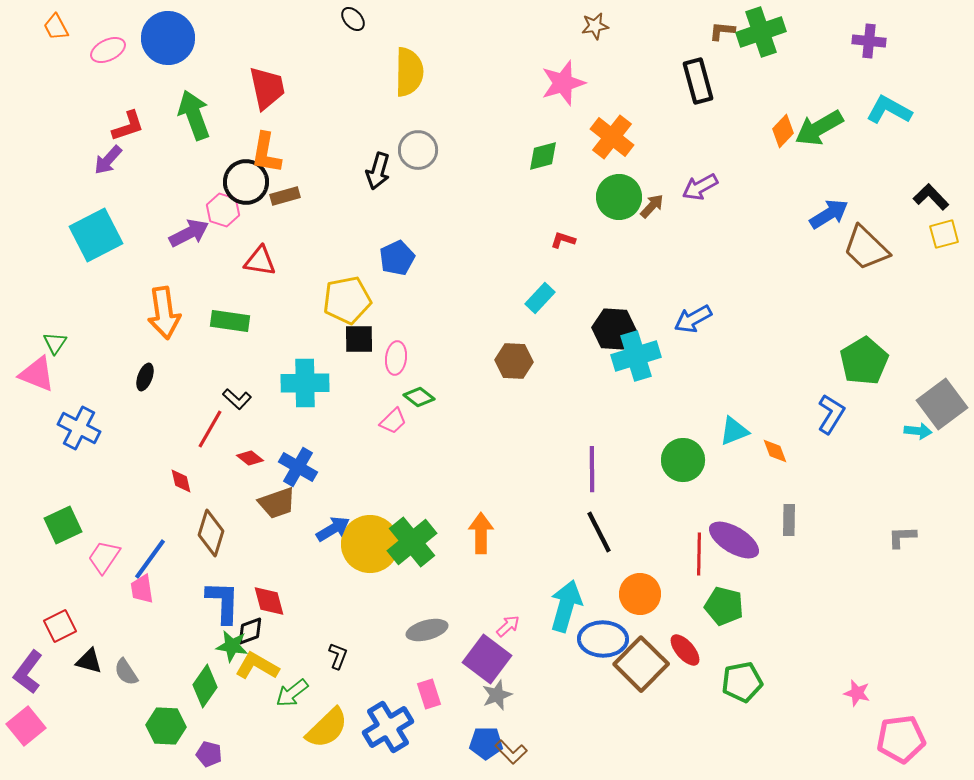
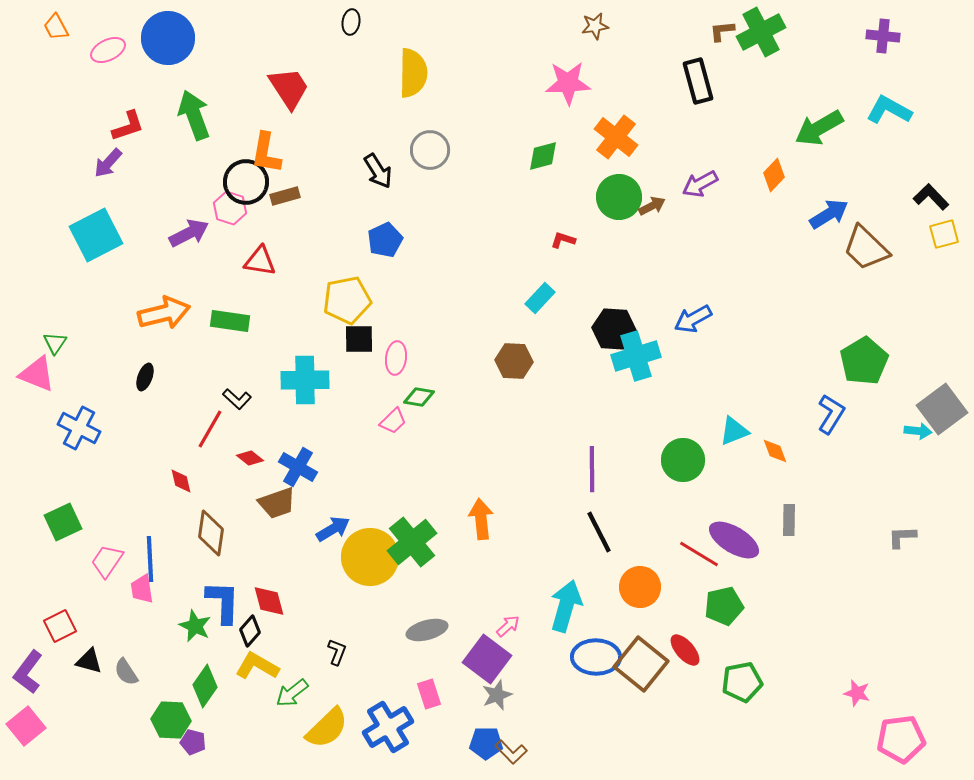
black ellipse at (353, 19): moved 2 px left, 3 px down; rotated 50 degrees clockwise
brown L-shape at (722, 31): rotated 12 degrees counterclockwise
green cross at (761, 32): rotated 9 degrees counterclockwise
purple cross at (869, 41): moved 14 px right, 5 px up
yellow semicircle at (409, 72): moved 4 px right, 1 px down
pink star at (563, 83): moved 5 px right; rotated 15 degrees clockwise
red trapezoid at (267, 88): moved 22 px right; rotated 21 degrees counterclockwise
orange diamond at (783, 131): moved 9 px left, 44 px down
orange cross at (612, 137): moved 4 px right
gray circle at (418, 150): moved 12 px right
purple arrow at (108, 160): moved 3 px down
black arrow at (378, 171): rotated 48 degrees counterclockwise
purple arrow at (700, 187): moved 3 px up
brown arrow at (652, 206): rotated 20 degrees clockwise
pink hexagon at (223, 210): moved 7 px right, 2 px up
blue pentagon at (397, 258): moved 12 px left, 18 px up
orange arrow at (164, 313): rotated 96 degrees counterclockwise
cyan cross at (305, 383): moved 3 px up
green diamond at (419, 397): rotated 28 degrees counterclockwise
gray square at (942, 404): moved 5 px down
green square at (63, 525): moved 3 px up
brown diamond at (211, 533): rotated 9 degrees counterclockwise
orange arrow at (481, 533): moved 14 px up; rotated 6 degrees counterclockwise
yellow circle at (370, 544): moved 13 px down
red line at (699, 554): rotated 60 degrees counterclockwise
pink trapezoid at (104, 557): moved 3 px right, 4 px down
blue line at (150, 559): rotated 39 degrees counterclockwise
orange circle at (640, 594): moved 7 px up
green pentagon at (724, 606): rotated 27 degrees counterclockwise
black diamond at (250, 631): rotated 28 degrees counterclockwise
blue ellipse at (603, 639): moved 7 px left, 18 px down
green star at (232, 646): moved 37 px left, 20 px up; rotated 16 degrees clockwise
black L-shape at (338, 656): moved 1 px left, 4 px up
brown square at (641, 664): rotated 6 degrees counterclockwise
green hexagon at (166, 726): moved 5 px right, 6 px up
purple pentagon at (209, 754): moved 16 px left, 12 px up
